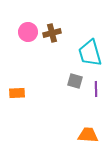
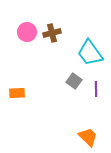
pink circle: moved 1 px left
cyan trapezoid: rotated 20 degrees counterclockwise
gray square: moved 1 px left; rotated 21 degrees clockwise
orange trapezoid: moved 2 px down; rotated 40 degrees clockwise
